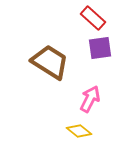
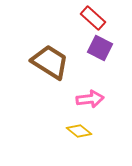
purple square: rotated 35 degrees clockwise
pink arrow: rotated 56 degrees clockwise
